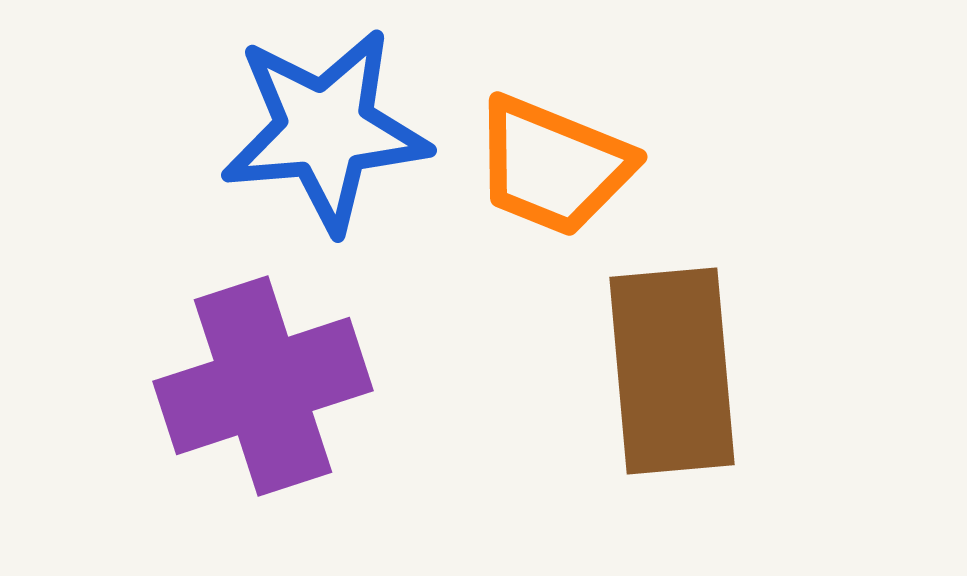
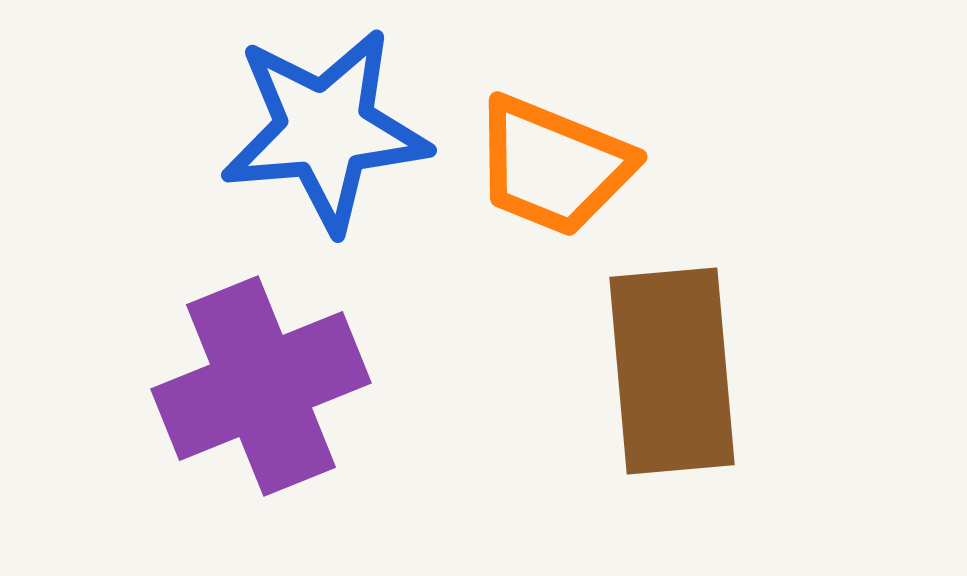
purple cross: moved 2 px left; rotated 4 degrees counterclockwise
